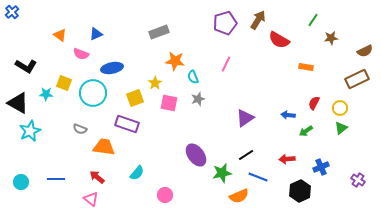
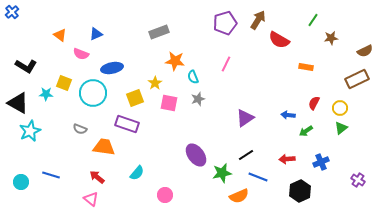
blue cross at (321, 167): moved 5 px up
blue line at (56, 179): moved 5 px left, 4 px up; rotated 18 degrees clockwise
